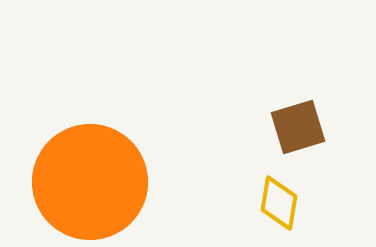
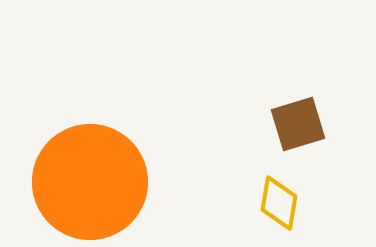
brown square: moved 3 px up
